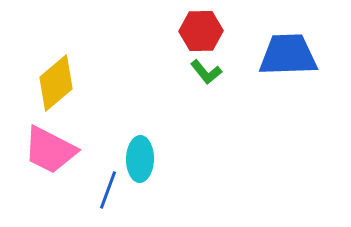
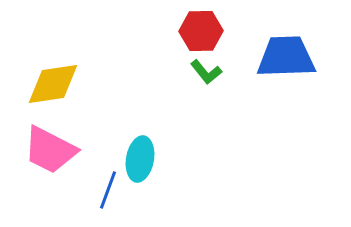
blue trapezoid: moved 2 px left, 2 px down
yellow diamond: moved 3 px left, 1 px down; rotated 32 degrees clockwise
cyan ellipse: rotated 9 degrees clockwise
